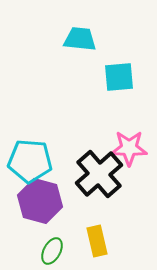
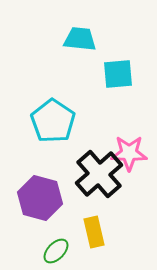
cyan square: moved 1 px left, 3 px up
pink star: moved 5 px down
cyan pentagon: moved 23 px right, 40 px up; rotated 30 degrees clockwise
purple hexagon: moved 3 px up
yellow rectangle: moved 3 px left, 9 px up
green ellipse: moved 4 px right; rotated 16 degrees clockwise
